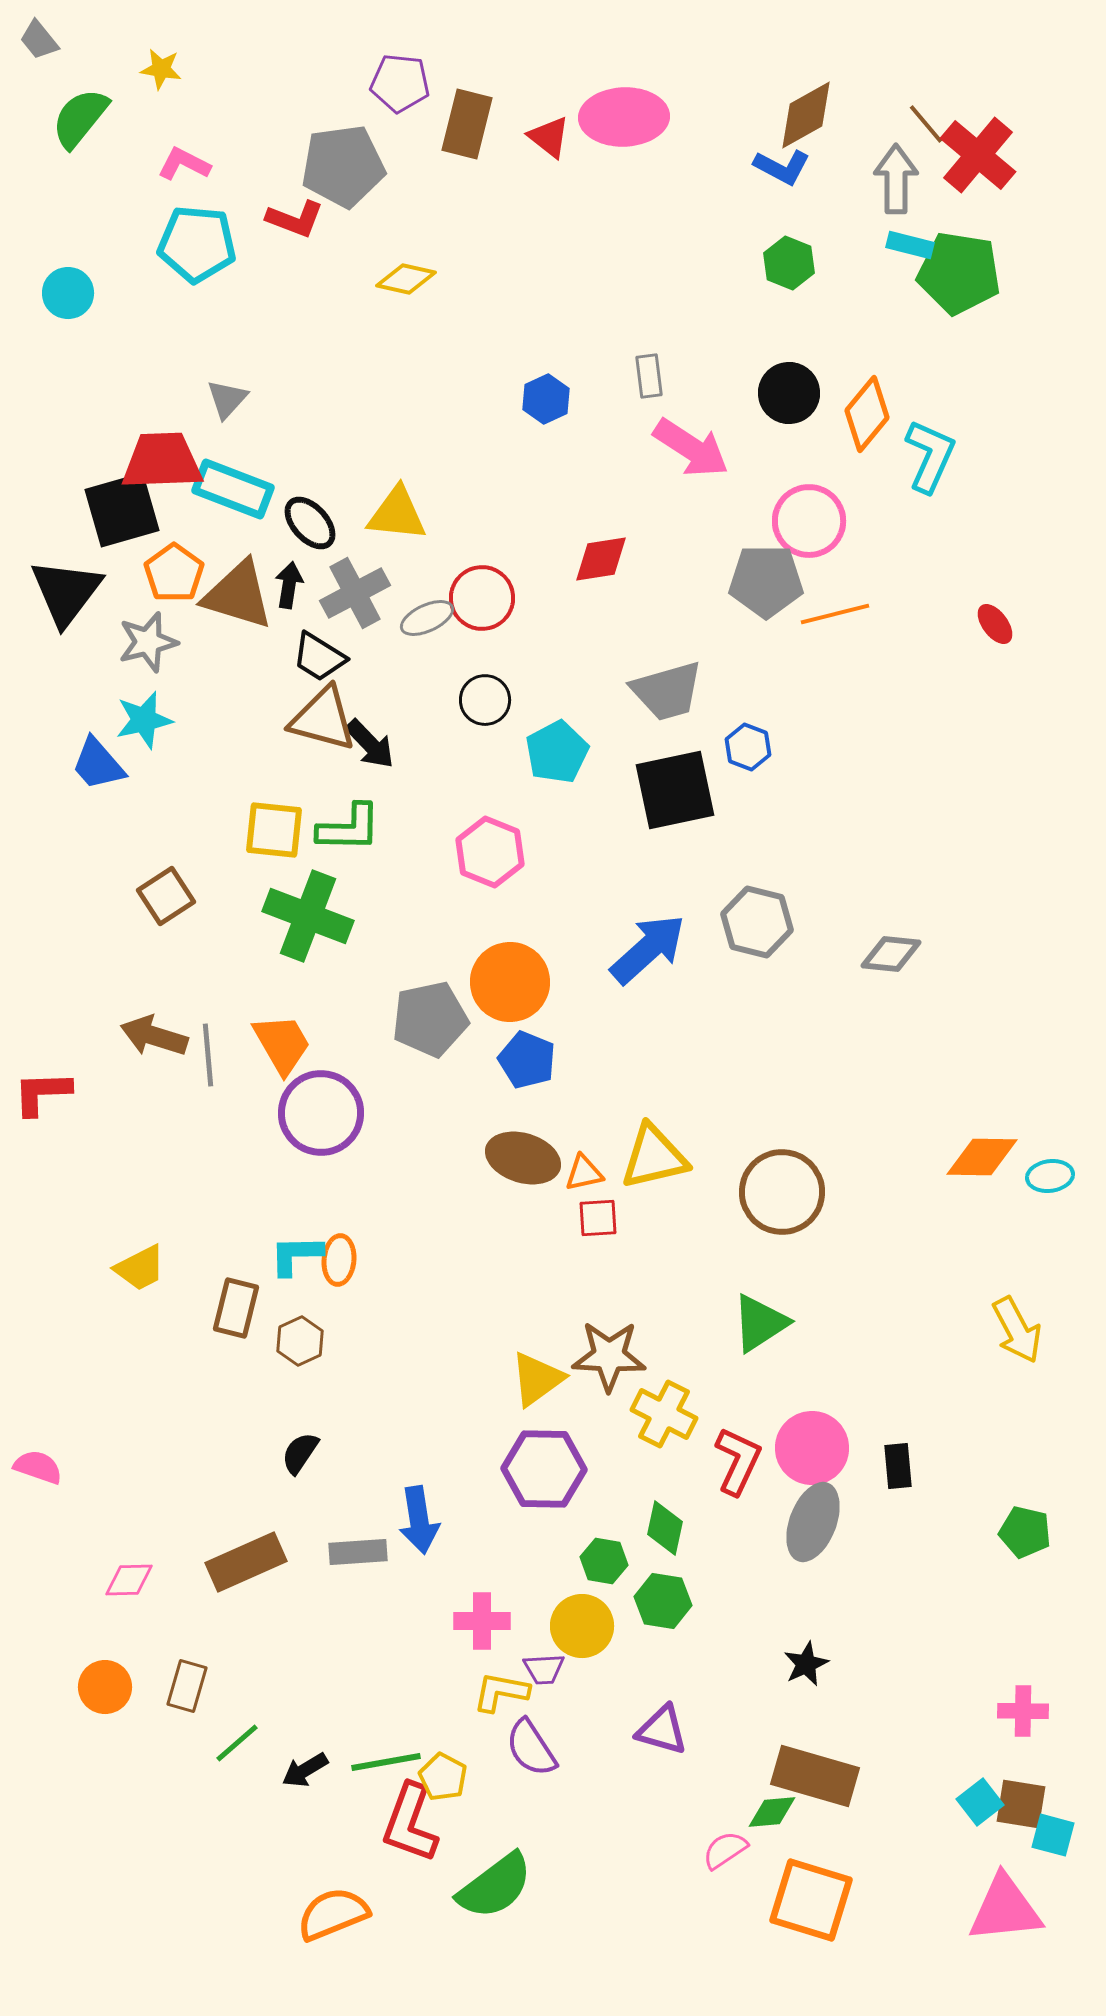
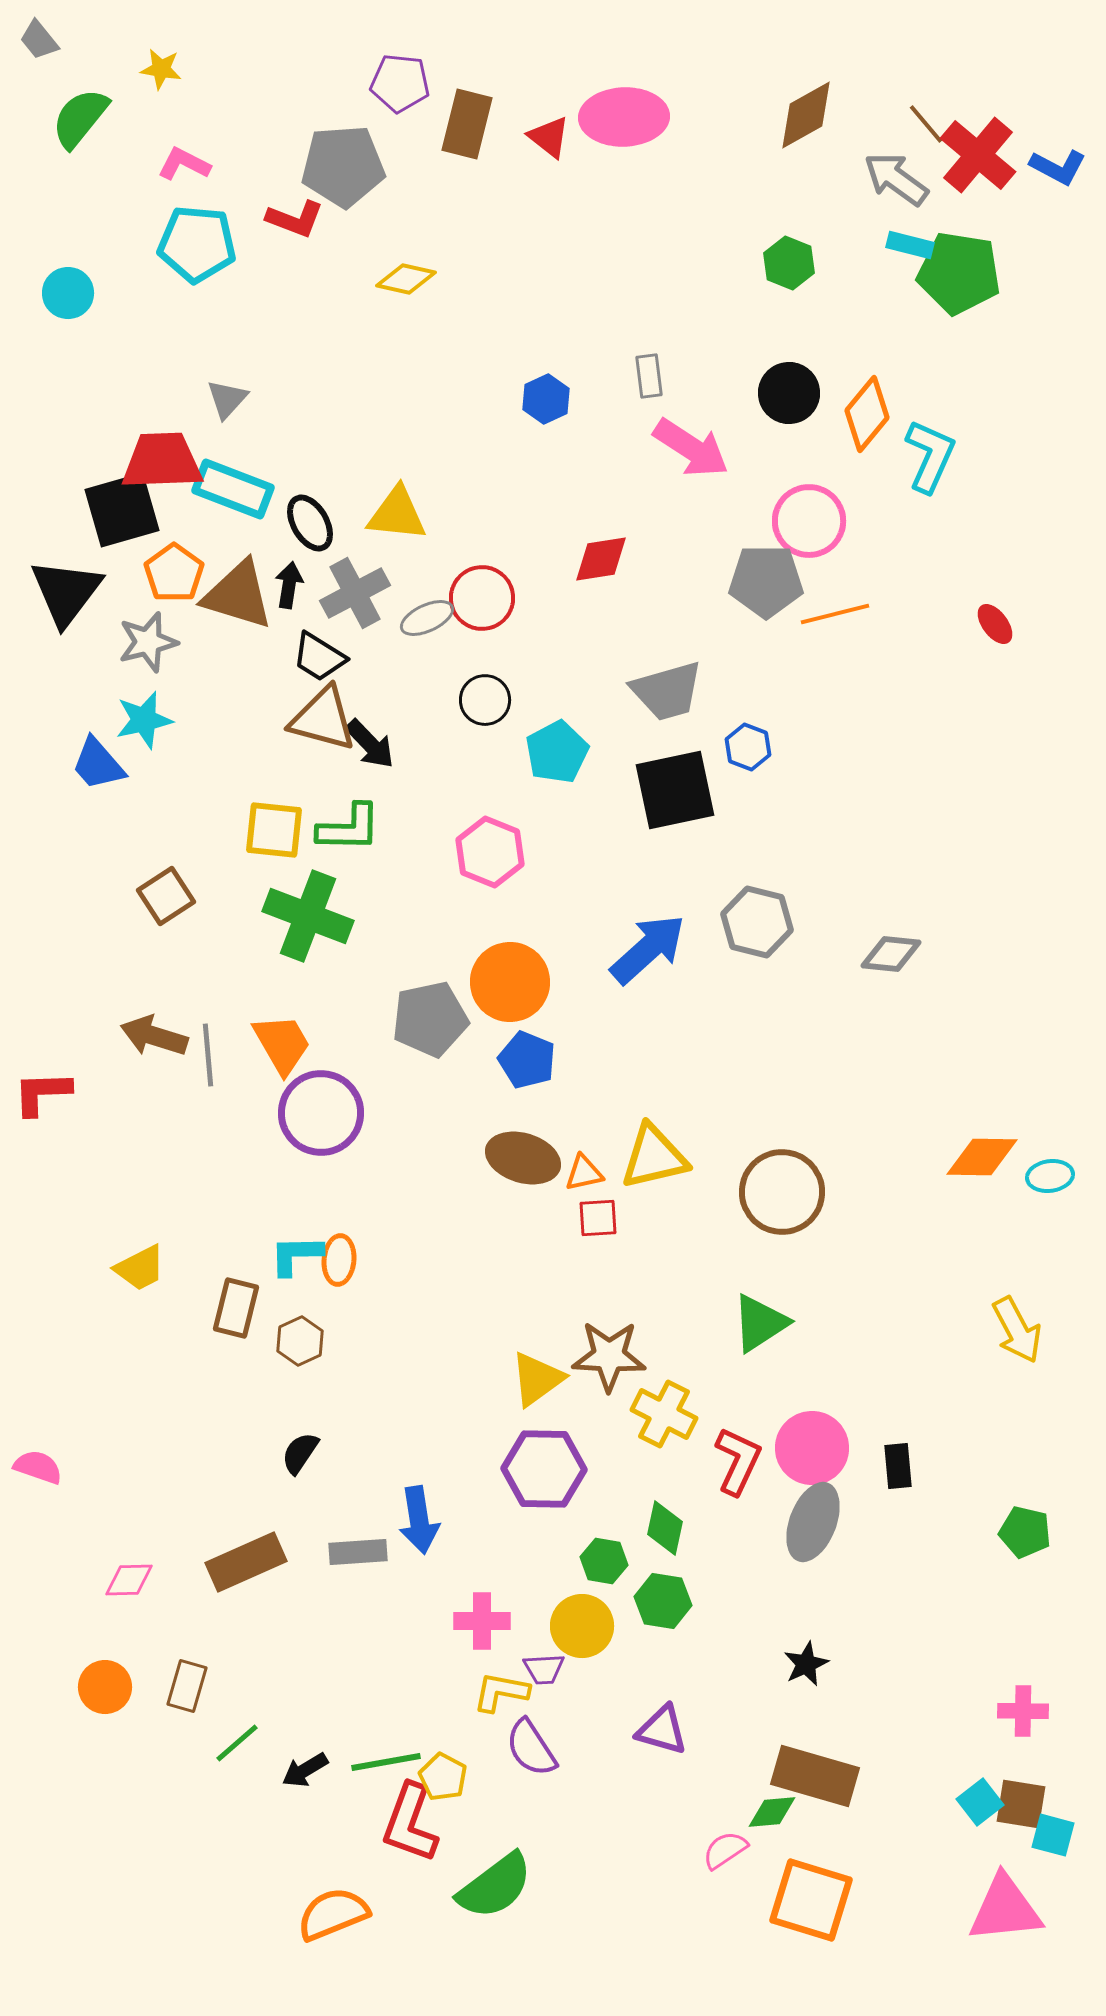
gray pentagon at (343, 166): rotated 4 degrees clockwise
blue L-shape at (782, 167): moved 276 px right
gray arrow at (896, 179): rotated 54 degrees counterclockwise
black ellipse at (310, 523): rotated 12 degrees clockwise
